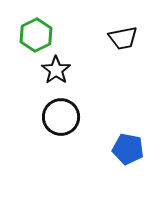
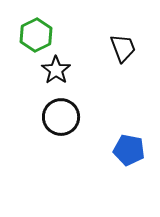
black trapezoid: moved 10 px down; rotated 100 degrees counterclockwise
blue pentagon: moved 1 px right, 1 px down
